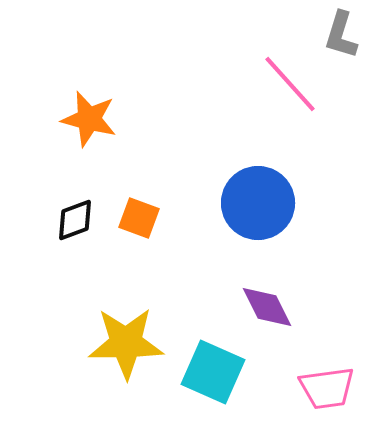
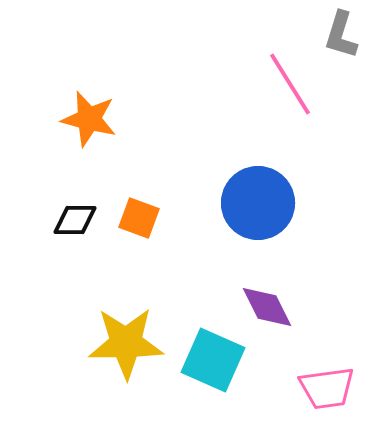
pink line: rotated 10 degrees clockwise
black diamond: rotated 21 degrees clockwise
cyan square: moved 12 px up
